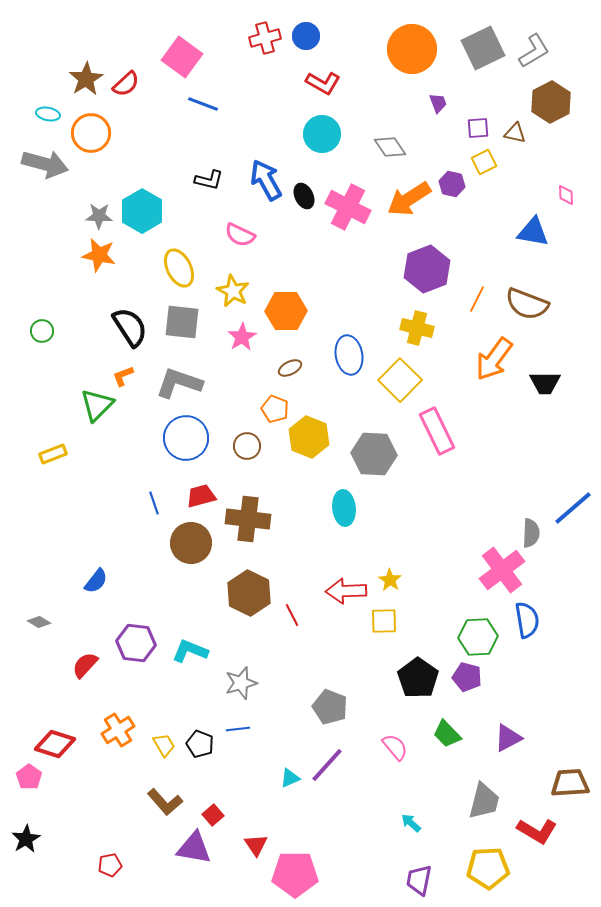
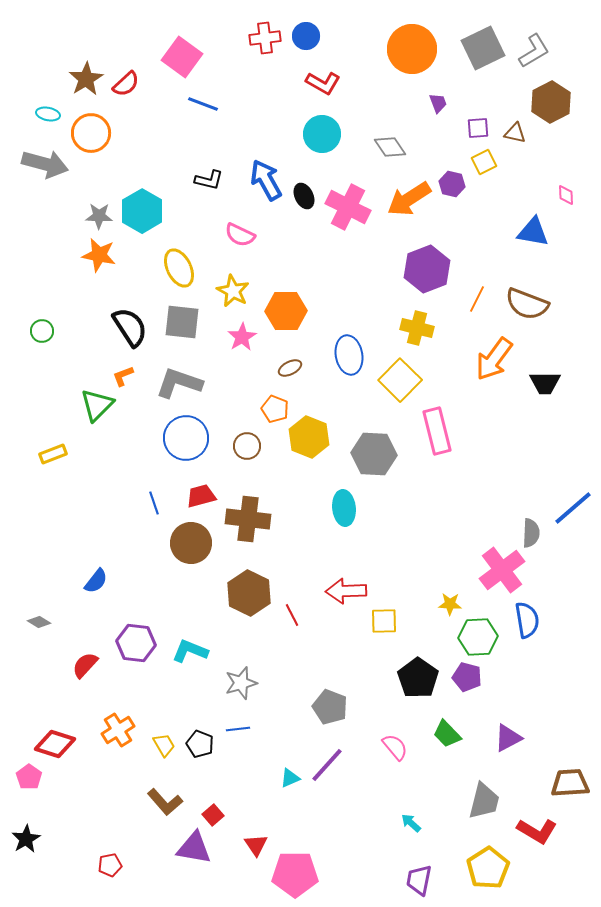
red cross at (265, 38): rotated 8 degrees clockwise
pink rectangle at (437, 431): rotated 12 degrees clockwise
yellow star at (390, 580): moved 60 px right, 24 px down; rotated 30 degrees counterclockwise
yellow pentagon at (488, 868): rotated 30 degrees counterclockwise
